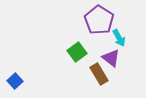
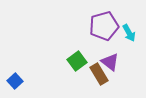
purple pentagon: moved 5 px right, 6 px down; rotated 24 degrees clockwise
cyan arrow: moved 10 px right, 5 px up
green square: moved 9 px down
purple triangle: moved 1 px left, 4 px down
